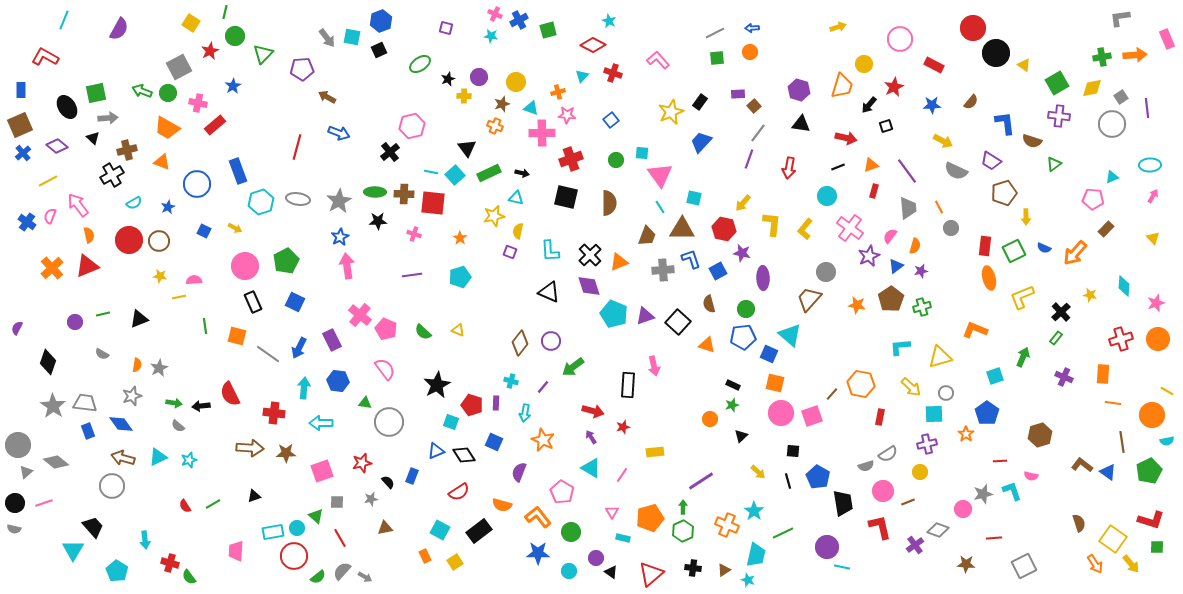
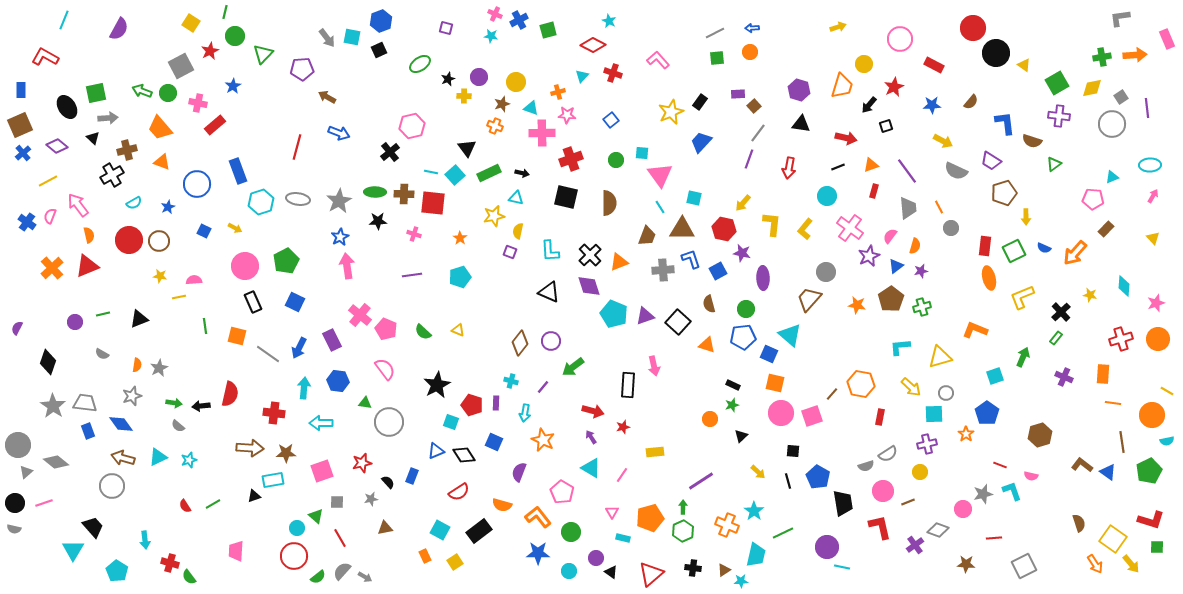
gray square at (179, 67): moved 2 px right, 1 px up
orange trapezoid at (167, 128): moved 7 px left; rotated 20 degrees clockwise
red semicircle at (230, 394): rotated 140 degrees counterclockwise
red line at (1000, 461): moved 4 px down; rotated 24 degrees clockwise
cyan rectangle at (273, 532): moved 52 px up
cyan star at (748, 580): moved 7 px left, 1 px down; rotated 24 degrees counterclockwise
